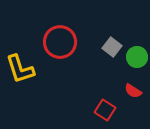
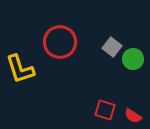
green circle: moved 4 px left, 2 px down
red semicircle: moved 25 px down
red square: rotated 15 degrees counterclockwise
